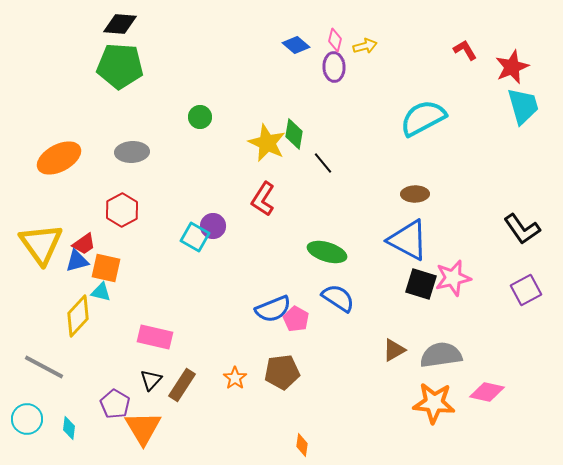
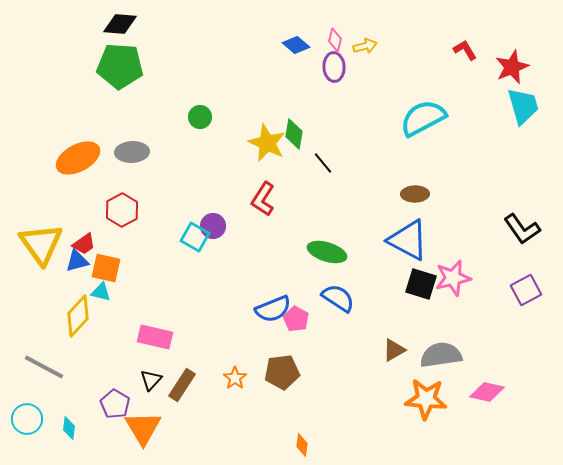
orange ellipse at (59, 158): moved 19 px right
orange star at (434, 403): moved 8 px left, 4 px up
